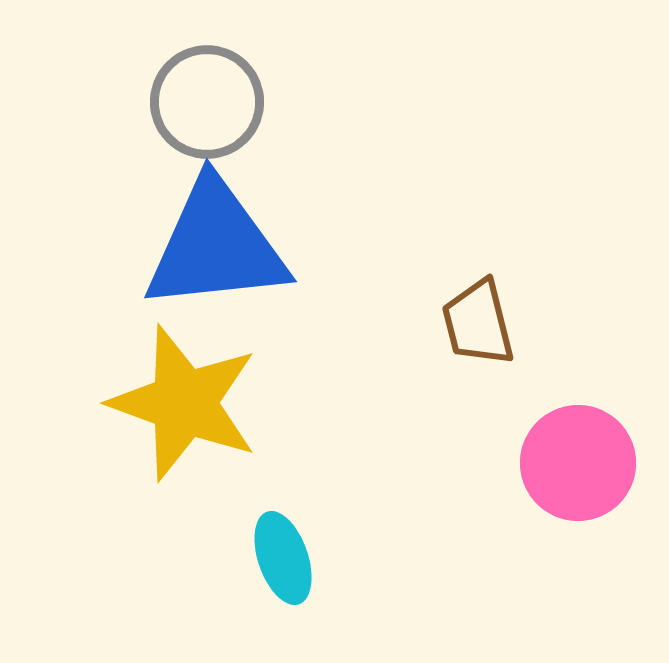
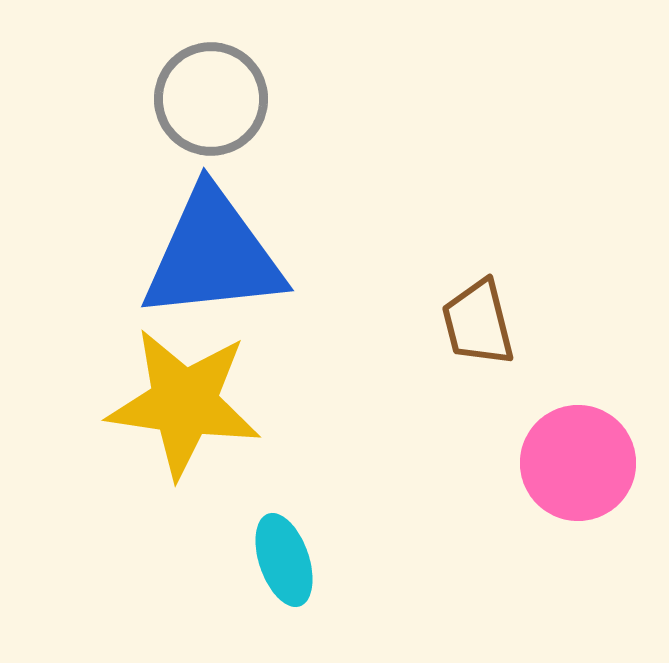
gray circle: moved 4 px right, 3 px up
blue triangle: moved 3 px left, 9 px down
yellow star: rotated 12 degrees counterclockwise
cyan ellipse: moved 1 px right, 2 px down
